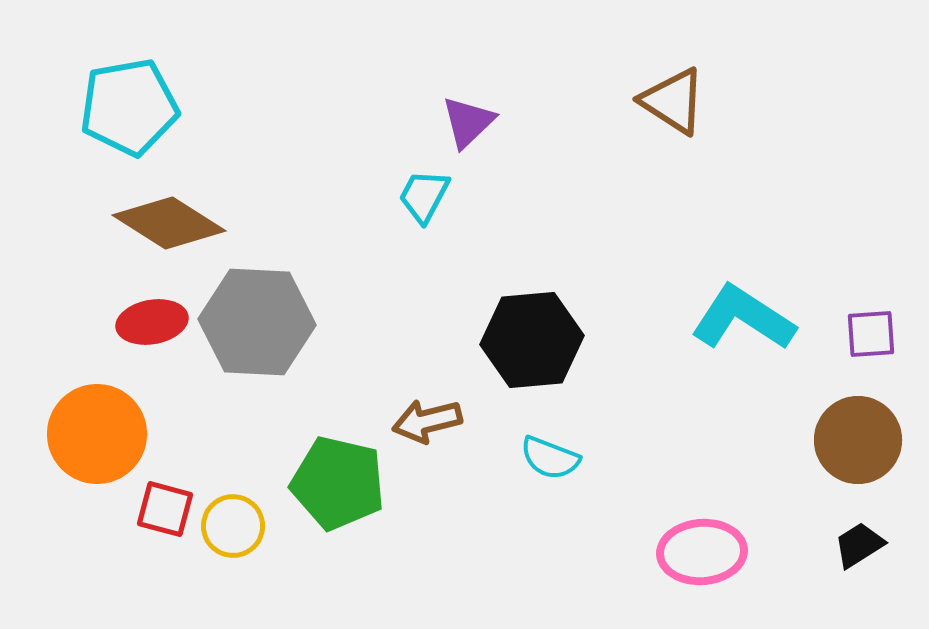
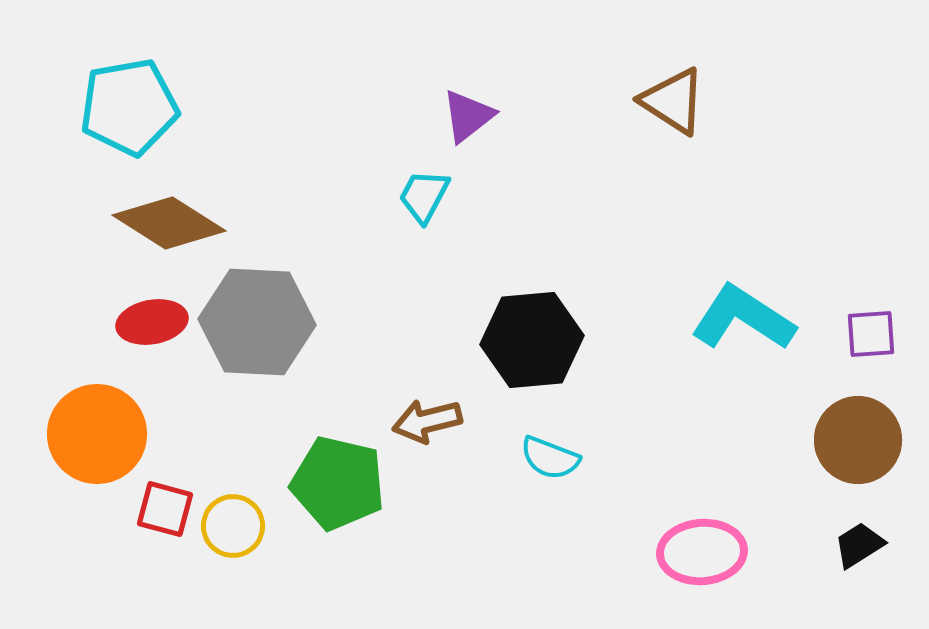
purple triangle: moved 6 px up; rotated 6 degrees clockwise
